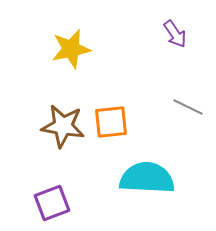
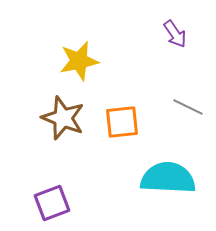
yellow star: moved 8 px right, 12 px down
orange square: moved 11 px right
brown star: moved 8 px up; rotated 12 degrees clockwise
cyan semicircle: moved 21 px right
